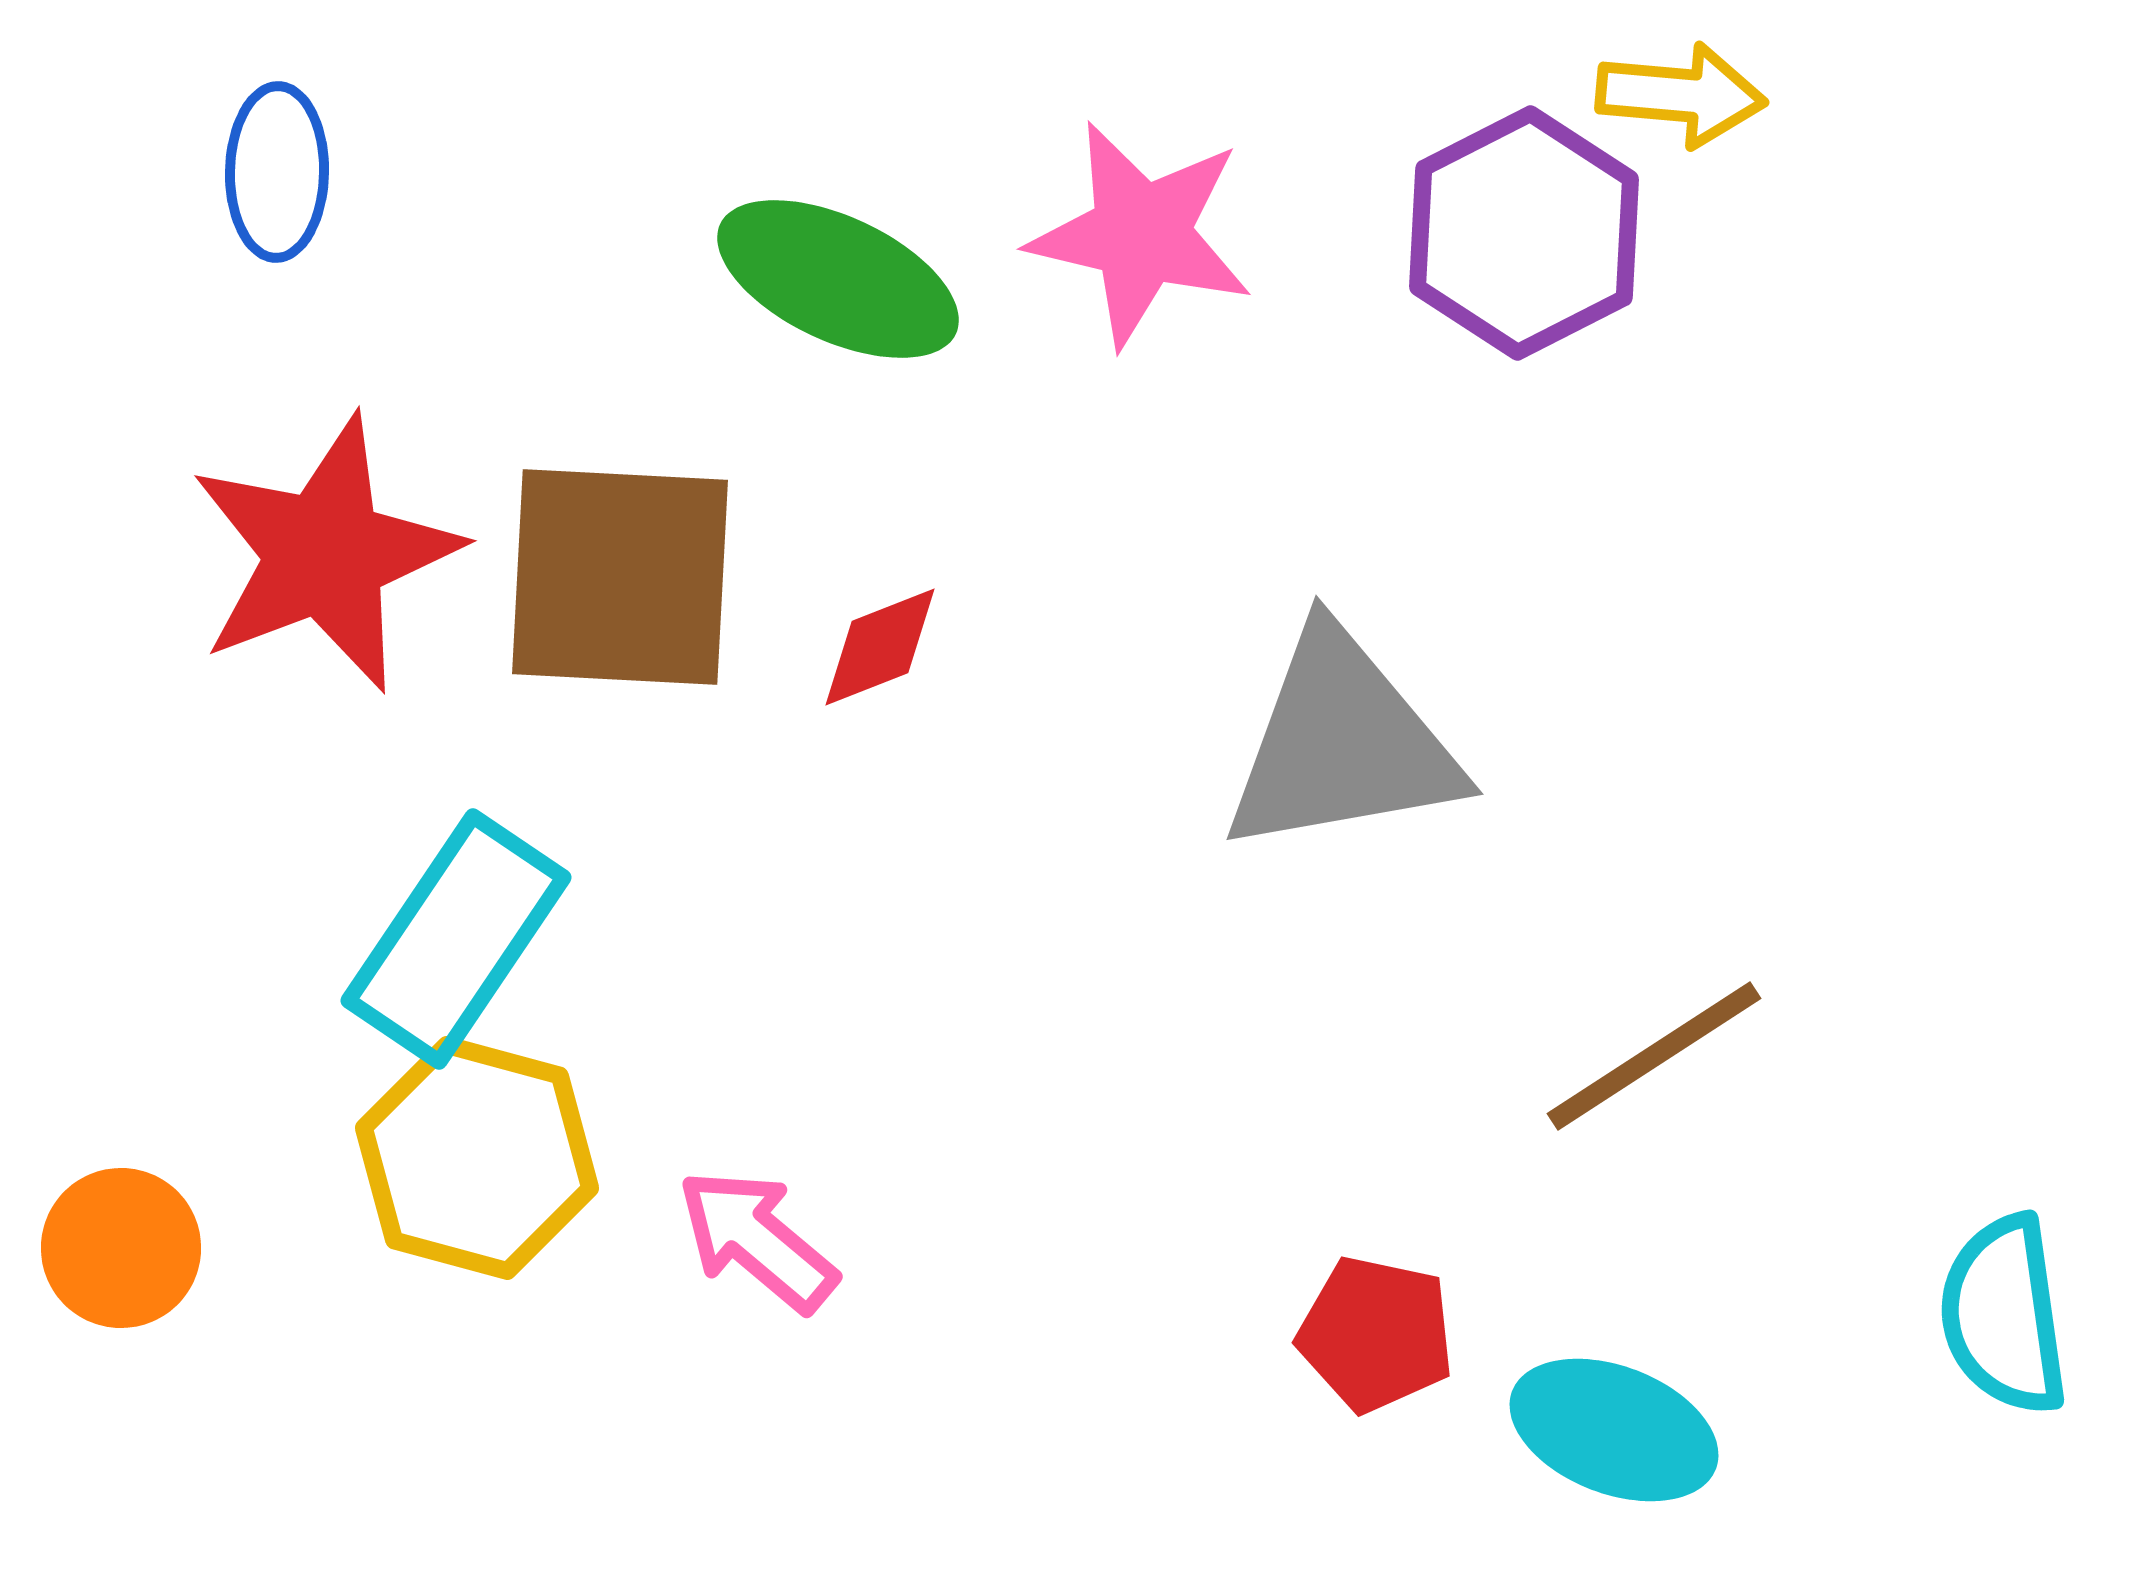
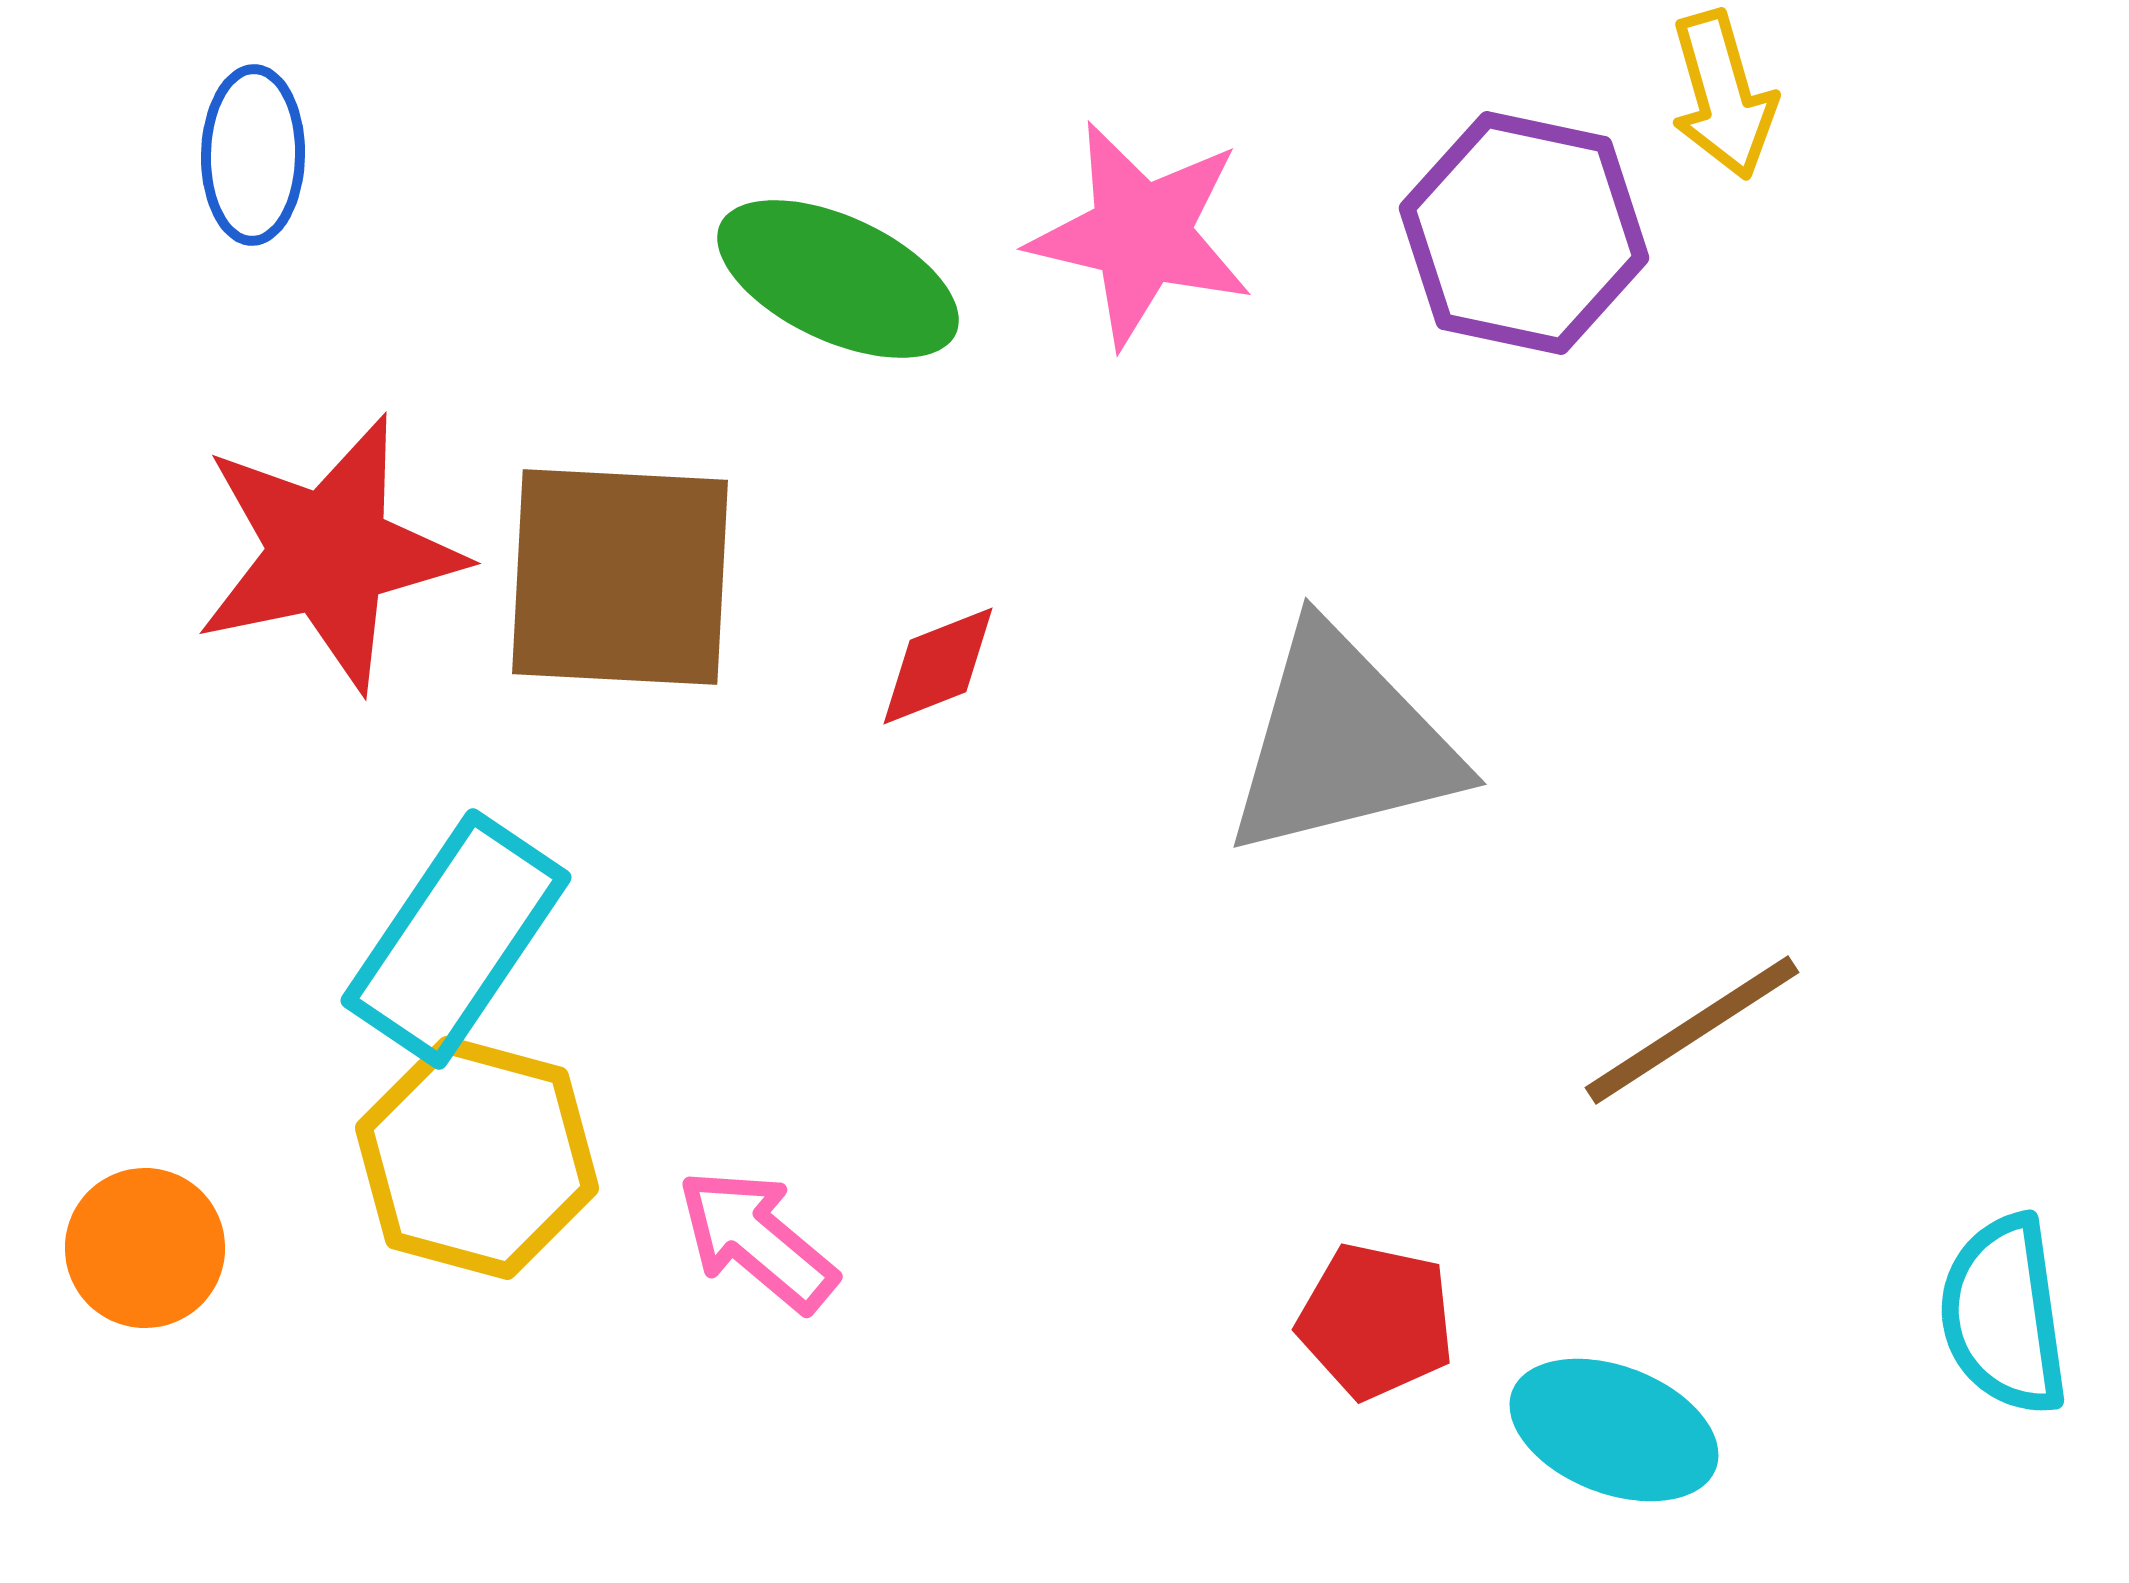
yellow arrow: moved 42 px right; rotated 69 degrees clockwise
blue ellipse: moved 24 px left, 17 px up
purple hexagon: rotated 21 degrees counterclockwise
red star: moved 4 px right, 1 px up; rotated 9 degrees clockwise
red diamond: moved 58 px right, 19 px down
gray triangle: rotated 4 degrees counterclockwise
brown line: moved 38 px right, 26 px up
orange circle: moved 24 px right
red pentagon: moved 13 px up
